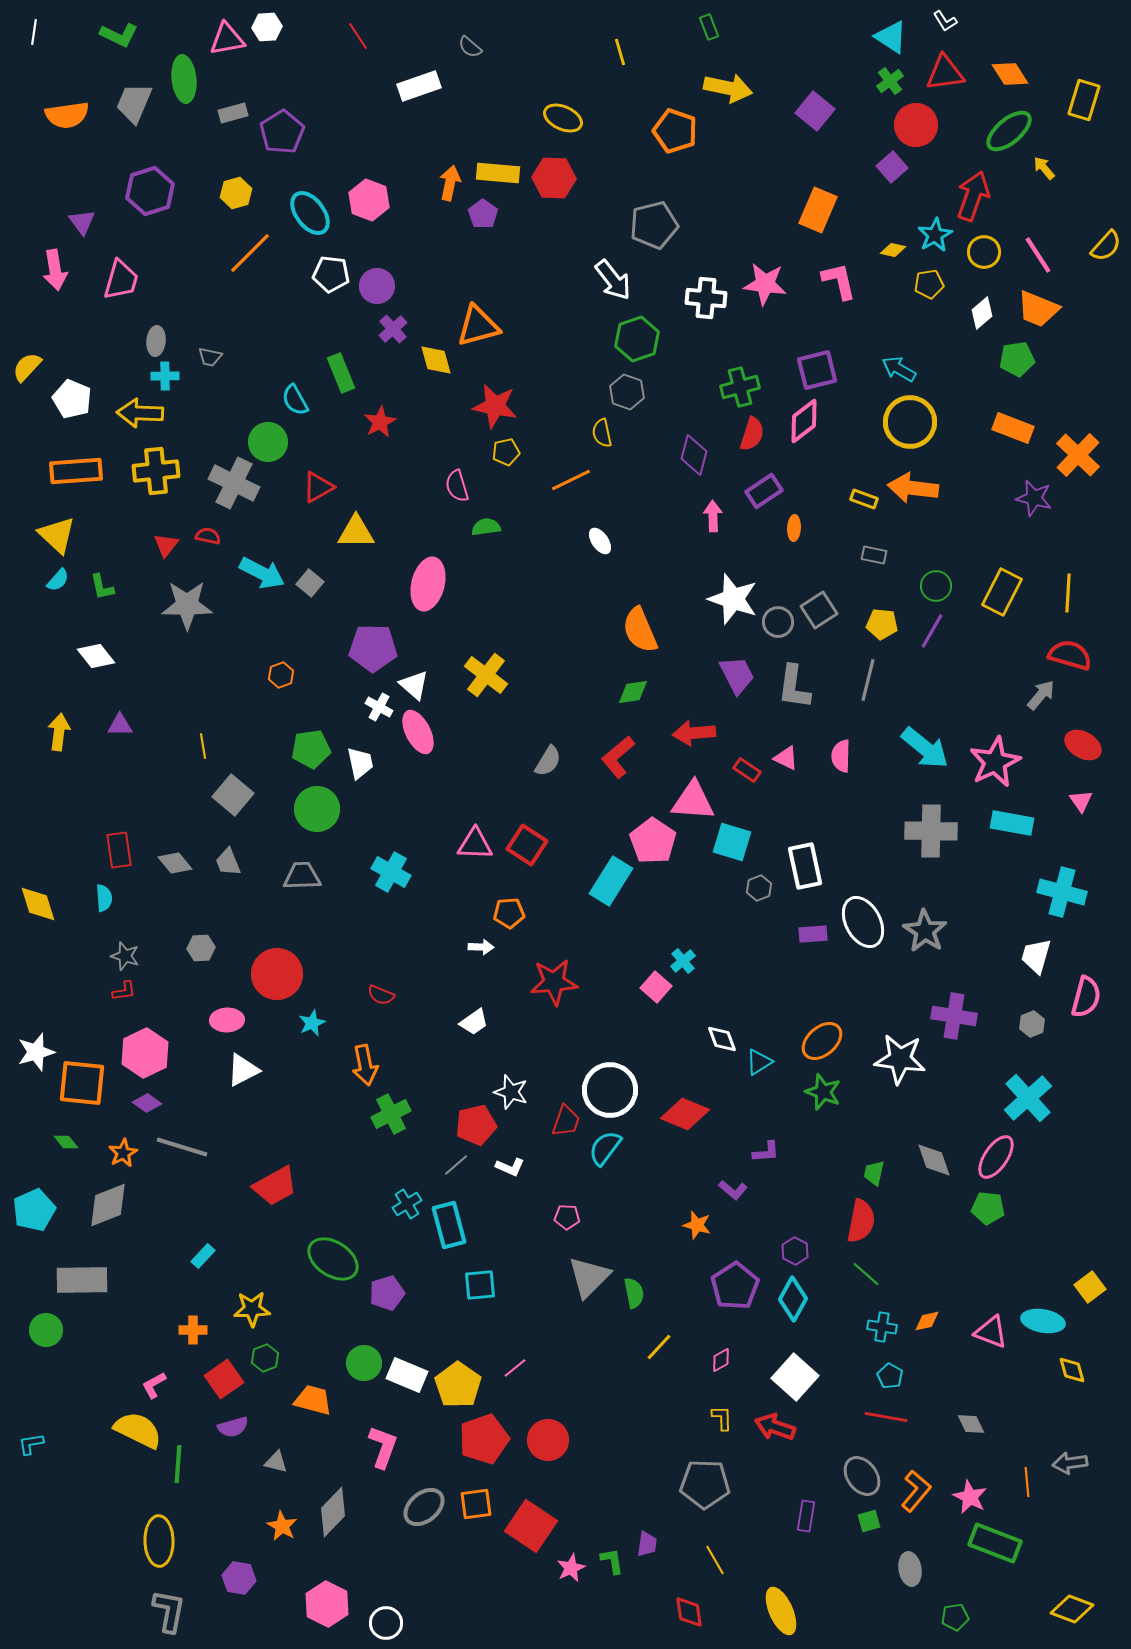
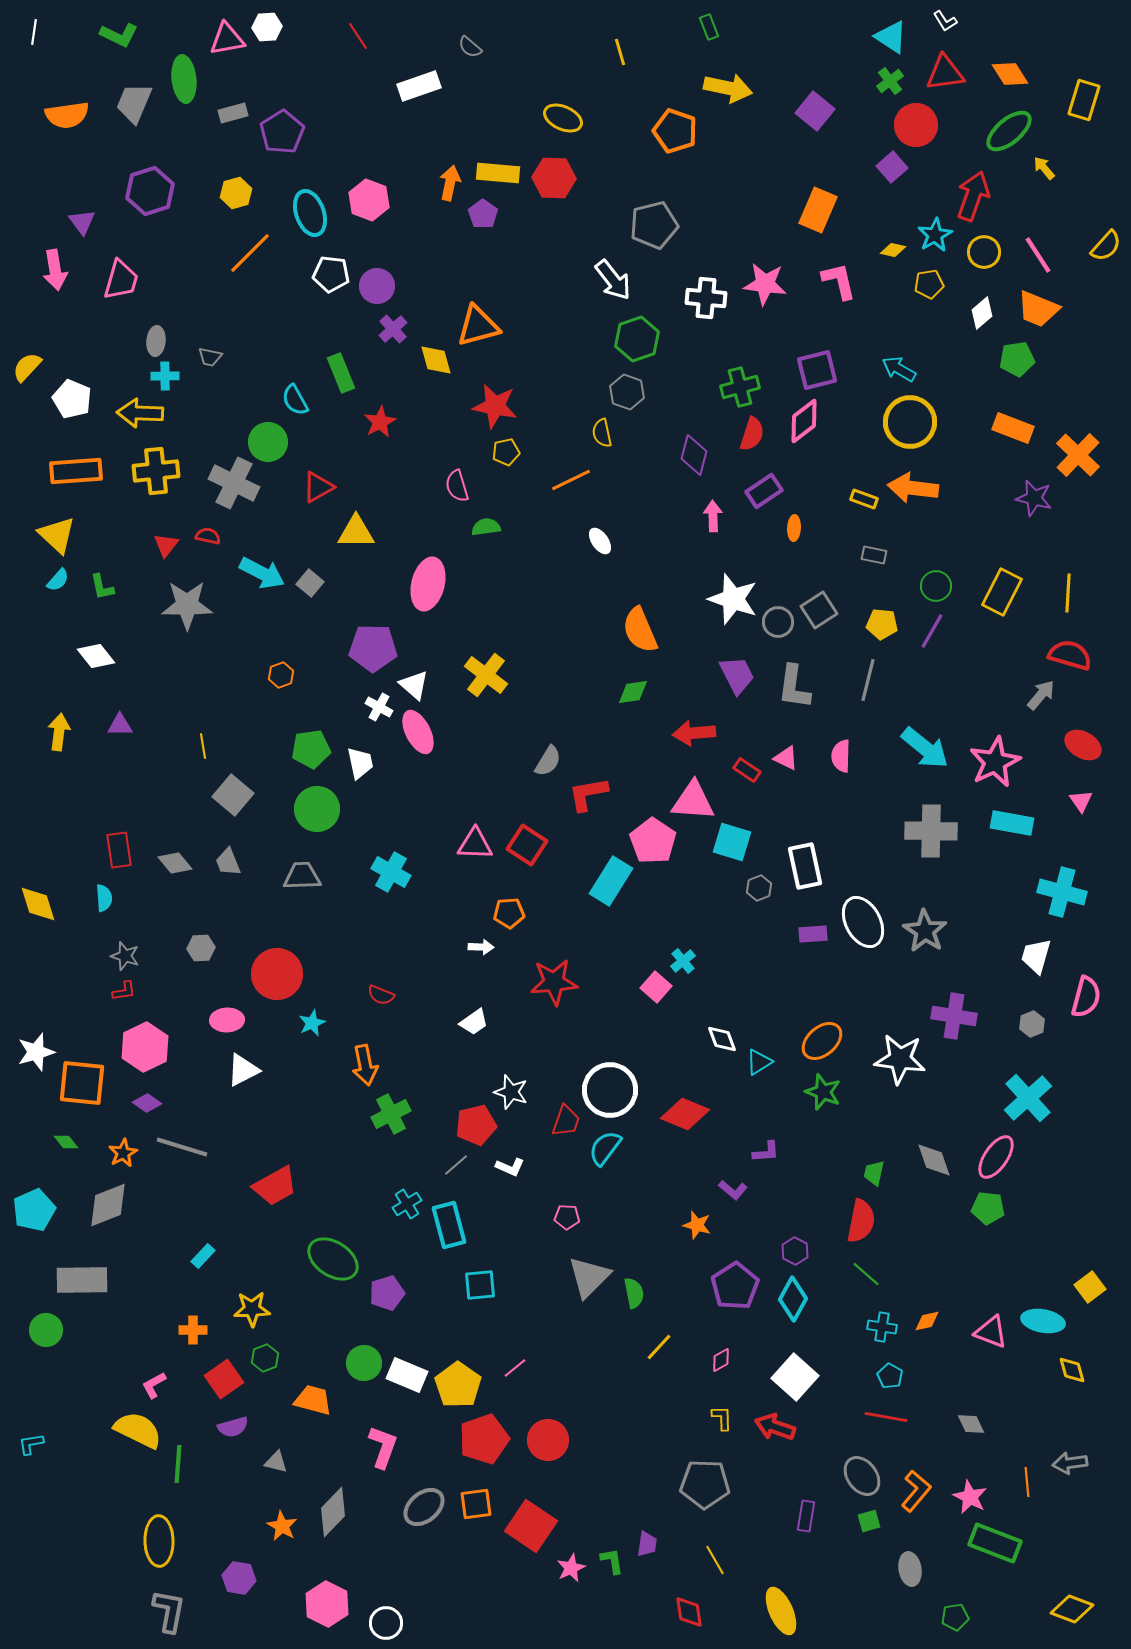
cyan ellipse at (310, 213): rotated 18 degrees clockwise
red L-shape at (618, 757): moved 30 px left, 37 px down; rotated 30 degrees clockwise
pink hexagon at (145, 1053): moved 6 px up
